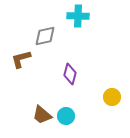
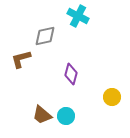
cyan cross: rotated 25 degrees clockwise
purple diamond: moved 1 px right
